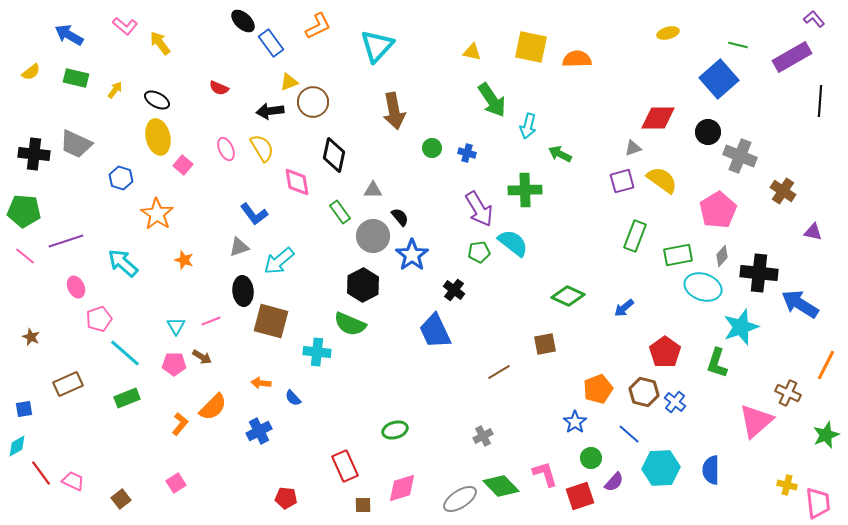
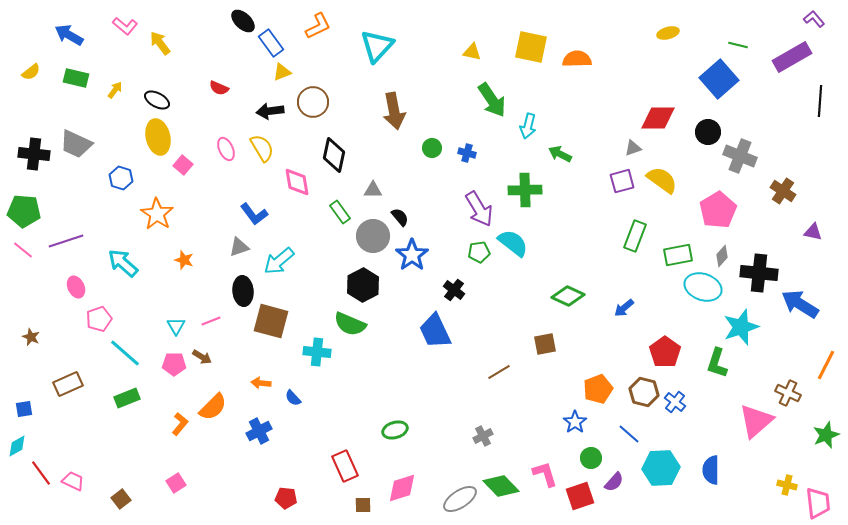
yellow triangle at (289, 82): moved 7 px left, 10 px up
pink line at (25, 256): moved 2 px left, 6 px up
